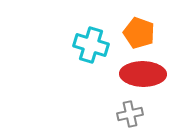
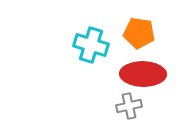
orange pentagon: rotated 12 degrees counterclockwise
gray cross: moved 1 px left, 8 px up
